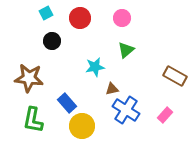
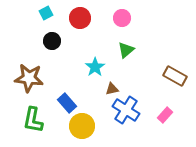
cyan star: rotated 24 degrees counterclockwise
